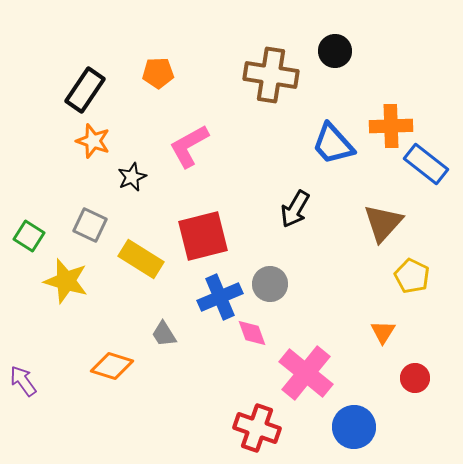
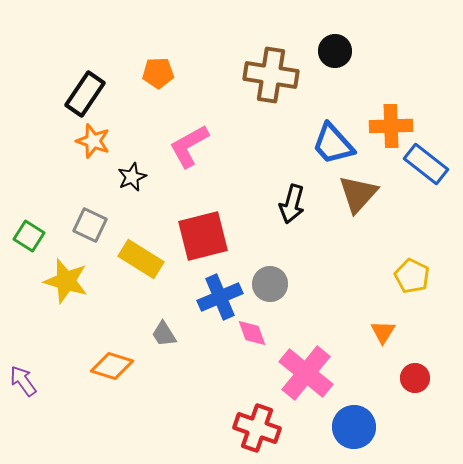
black rectangle: moved 4 px down
black arrow: moved 3 px left, 5 px up; rotated 15 degrees counterclockwise
brown triangle: moved 25 px left, 29 px up
